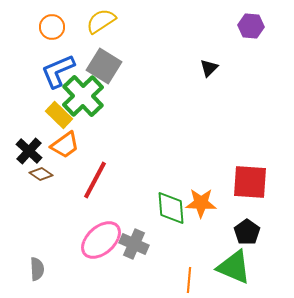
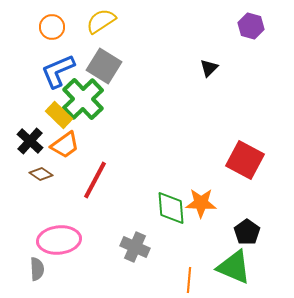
purple hexagon: rotated 10 degrees clockwise
green cross: moved 3 px down
black cross: moved 1 px right, 10 px up
red square: moved 5 px left, 22 px up; rotated 24 degrees clockwise
pink ellipse: moved 42 px left; rotated 36 degrees clockwise
gray cross: moved 1 px right, 3 px down
